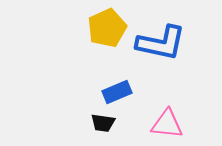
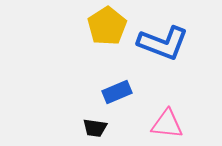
yellow pentagon: moved 2 px up; rotated 9 degrees counterclockwise
blue L-shape: moved 2 px right; rotated 9 degrees clockwise
black trapezoid: moved 8 px left, 5 px down
